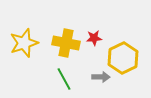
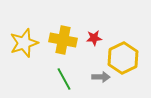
yellow cross: moved 3 px left, 3 px up
